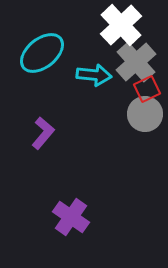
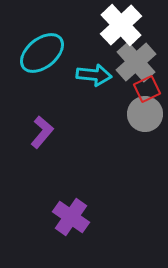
purple L-shape: moved 1 px left, 1 px up
